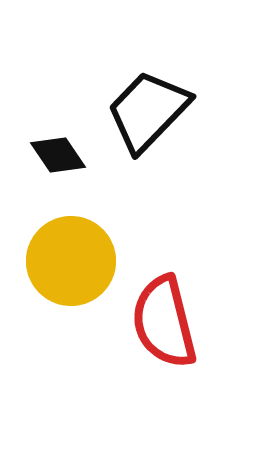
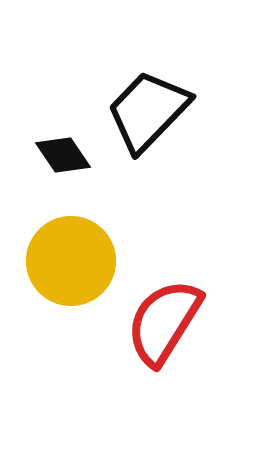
black diamond: moved 5 px right
red semicircle: rotated 46 degrees clockwise
